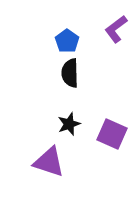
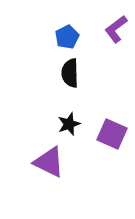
blue pentagon: moved 4 px up; rotated 10 degrees clockwise
purple triangle: rotated 8 degrees clockwise
